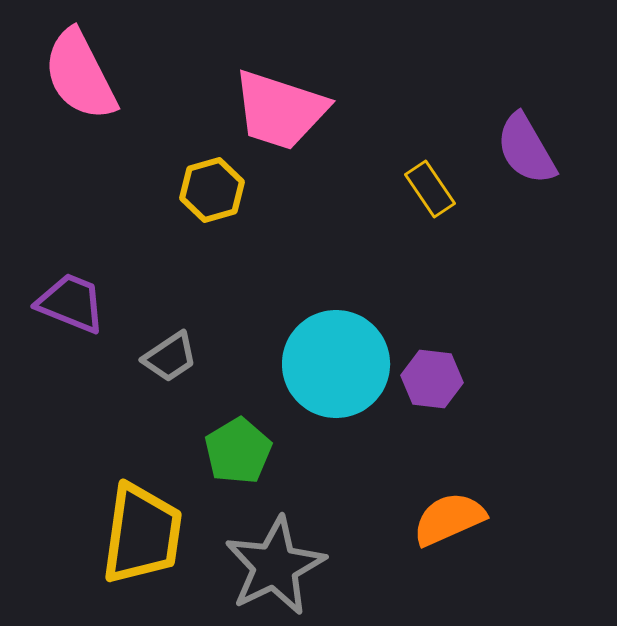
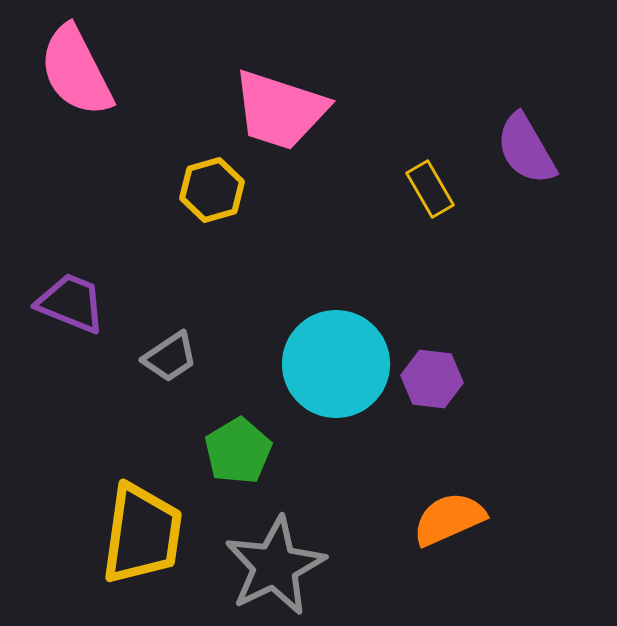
pink semicircle: moved 4 px left, 4 px up
yellow rectangle: rotated 4 degrees clockwise
